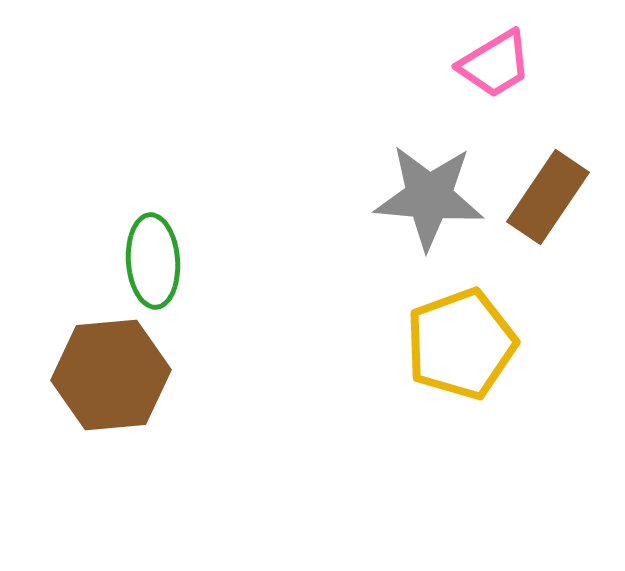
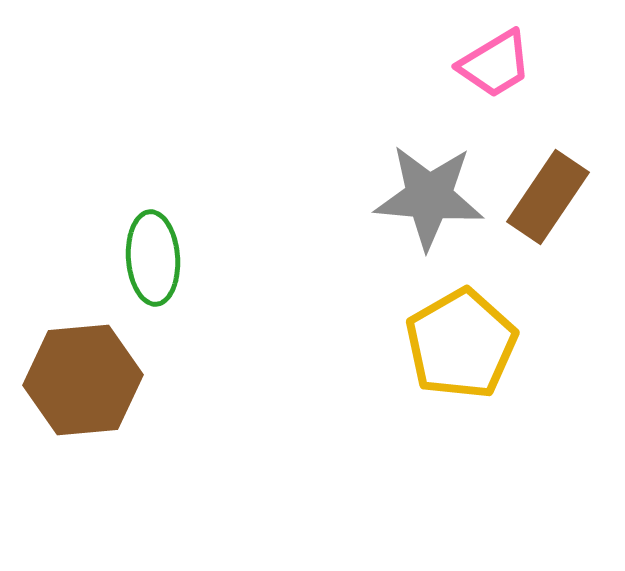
green ellipse: moved 3 px up
yellow pentagon: rotated 10 degrees counterclockwise
brown hexagon: moved 28 px left, 5 px down
